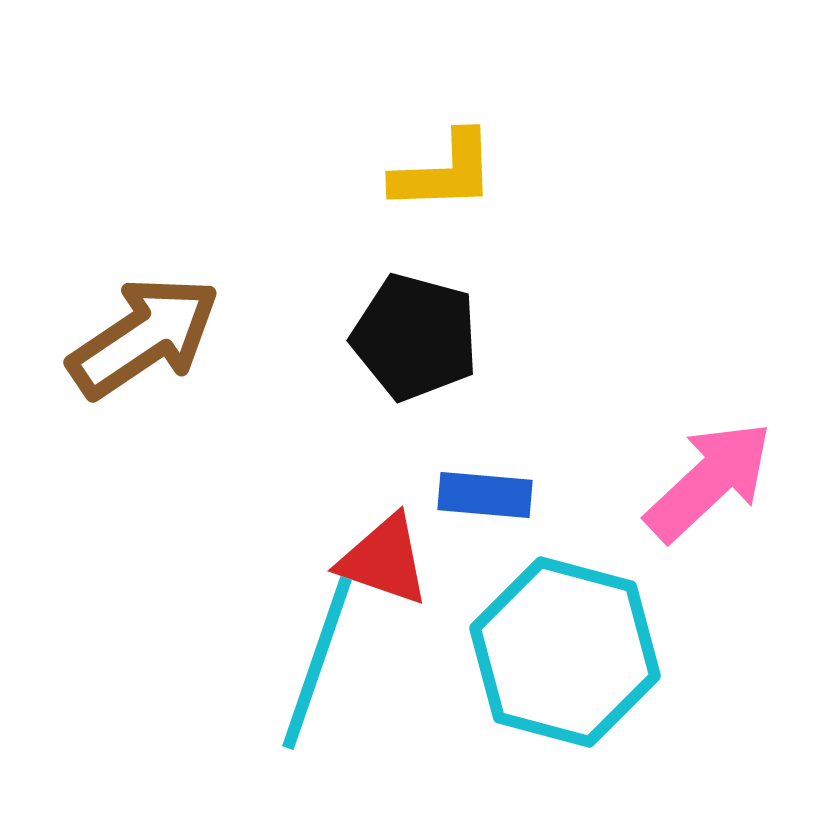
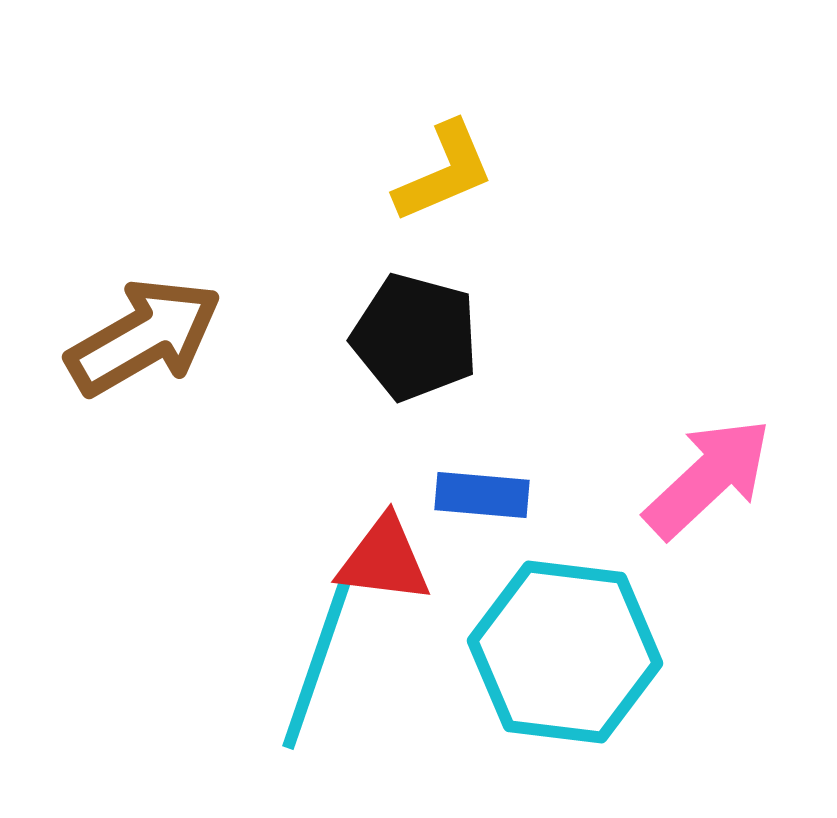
yellow L-shape: rotated 21 degrees counterclockwise
brown arrow: rotated 4 degrees clockwise
pink arrow: moved 1 px left, 3 px up
blue rectangle: moved 3 px left
red triangle: rotated 12 degrees counterclockwise
cyan hexagon: rotated 8 degrees counterclockwise
